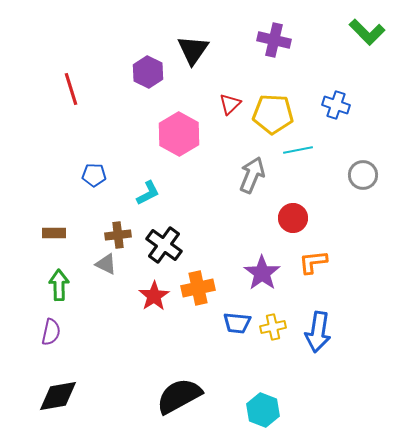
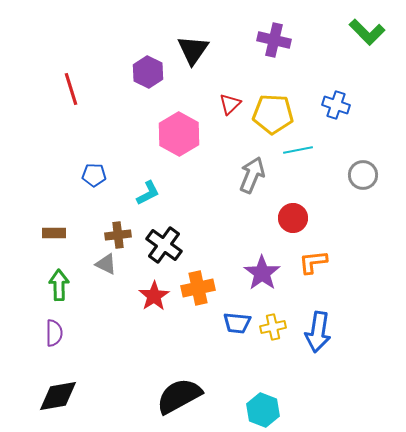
purple semicircle: moved 3 px right, 1 px down; rotated 12 degrees counterclockwise
